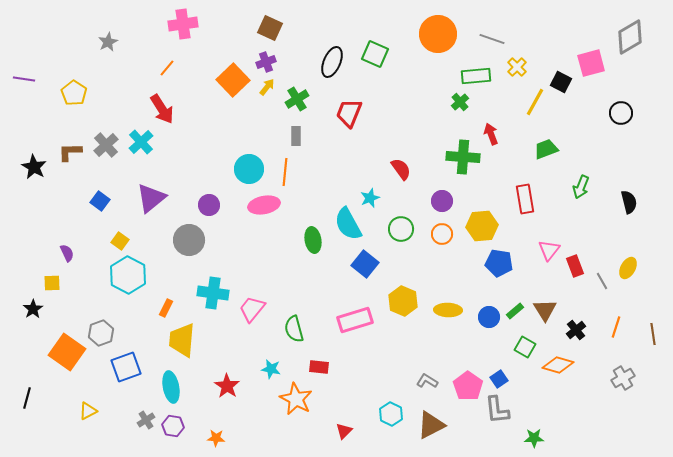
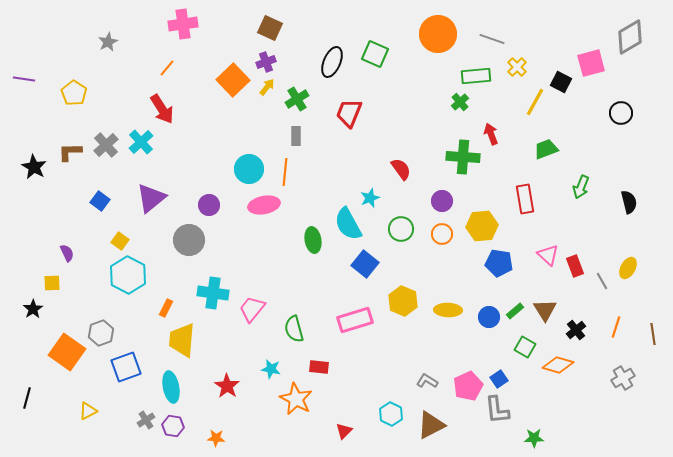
pink triangle at (549, 250): moved 1 px left, 5 px down; rotated 25 degrees counterclockwise
pink pentagon at (468, 386): rotated 12 degrees clockwise
